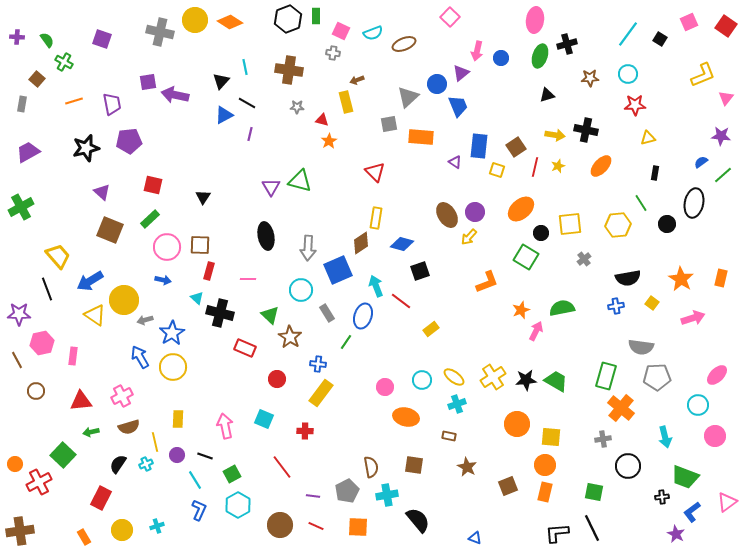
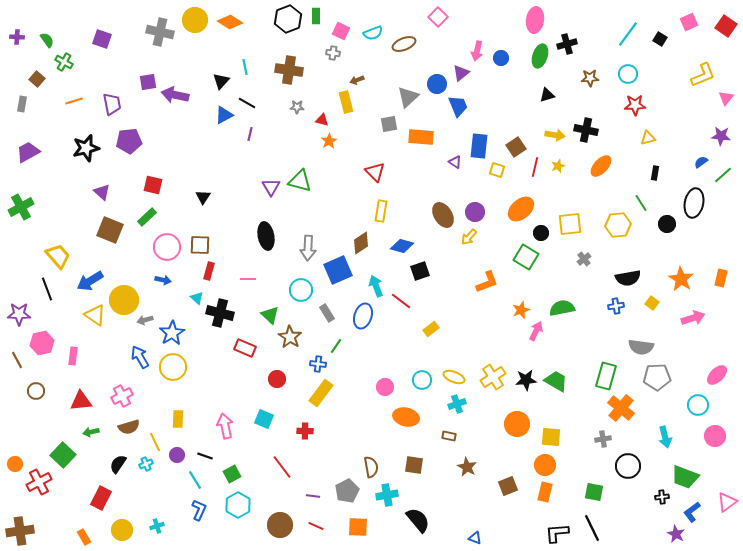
pink square at (450, 17): moved 12 px left
brown ellipse at (447, 215): moved 4 px left
yellow rectangle at (376, 218): moved 5 px right, 7 px up
green rectangle at (150, 219): moved 3 px left, 2 px up
blue diamond at (402, 244): moved 2 px down
green line at (346, 342): moved 10 px left, 4 px down
yellow ellipse at (454, 377): rotated 15 degrees counterclockwise
yellow line at (155, 442): rotated 12 degrees counterclockwise
